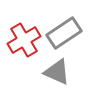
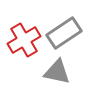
gray triangle: rotated 12 degrees counterclockwise
